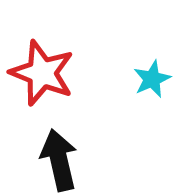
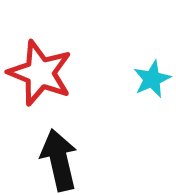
red star: moved 2 px left
